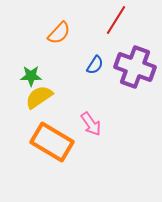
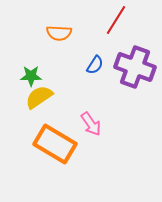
orange semicircle: rotated 50 degrees clockwise
orange rectangle: moved 3 px right, 2 px down
